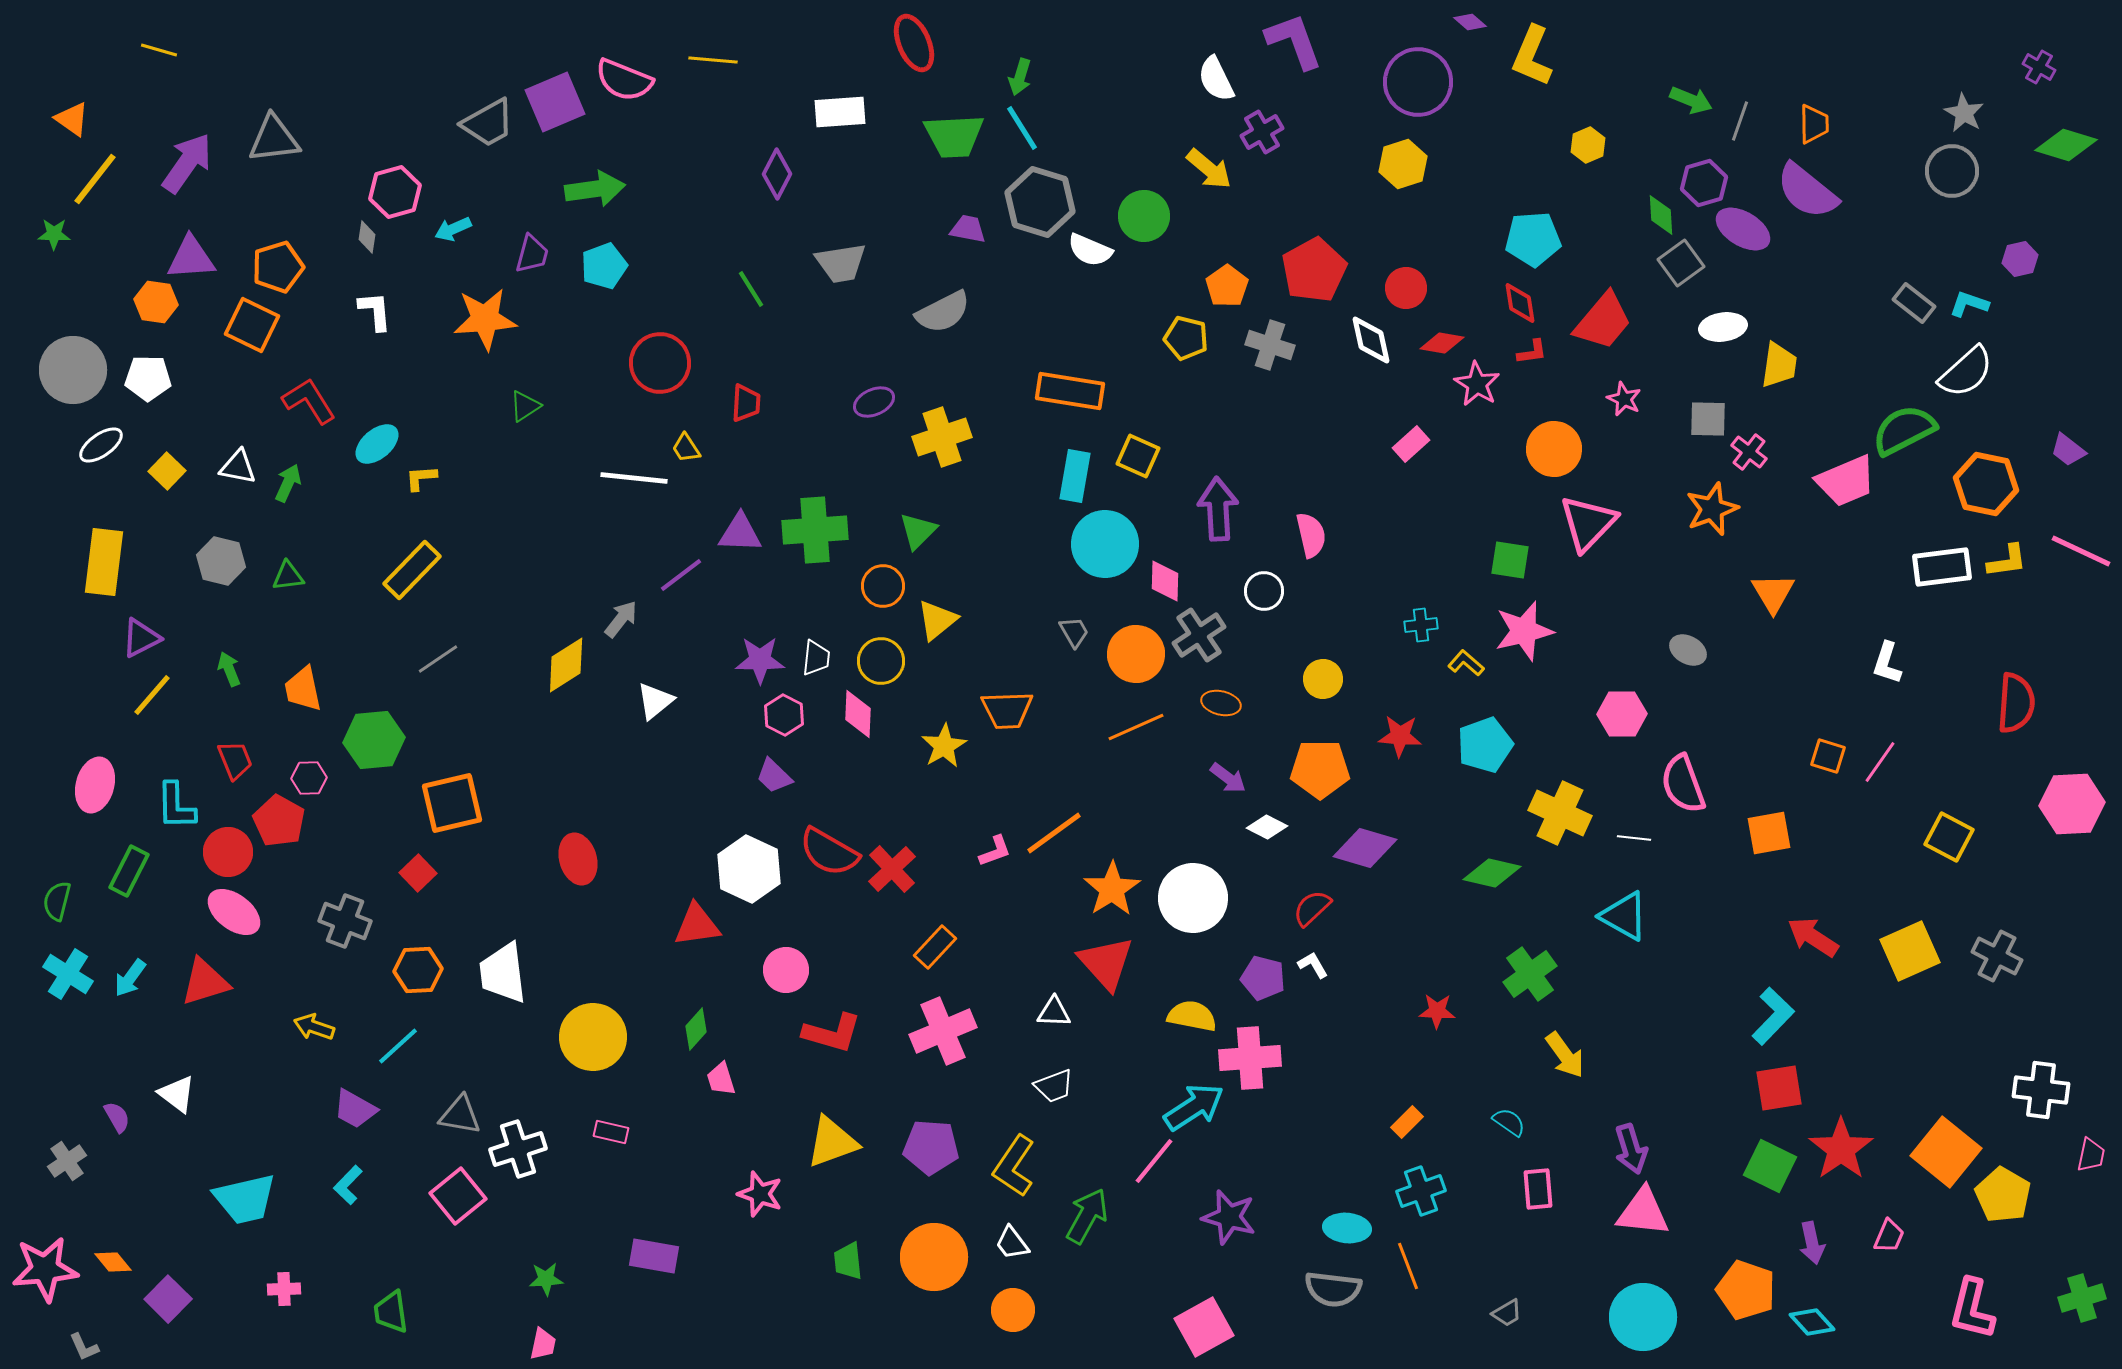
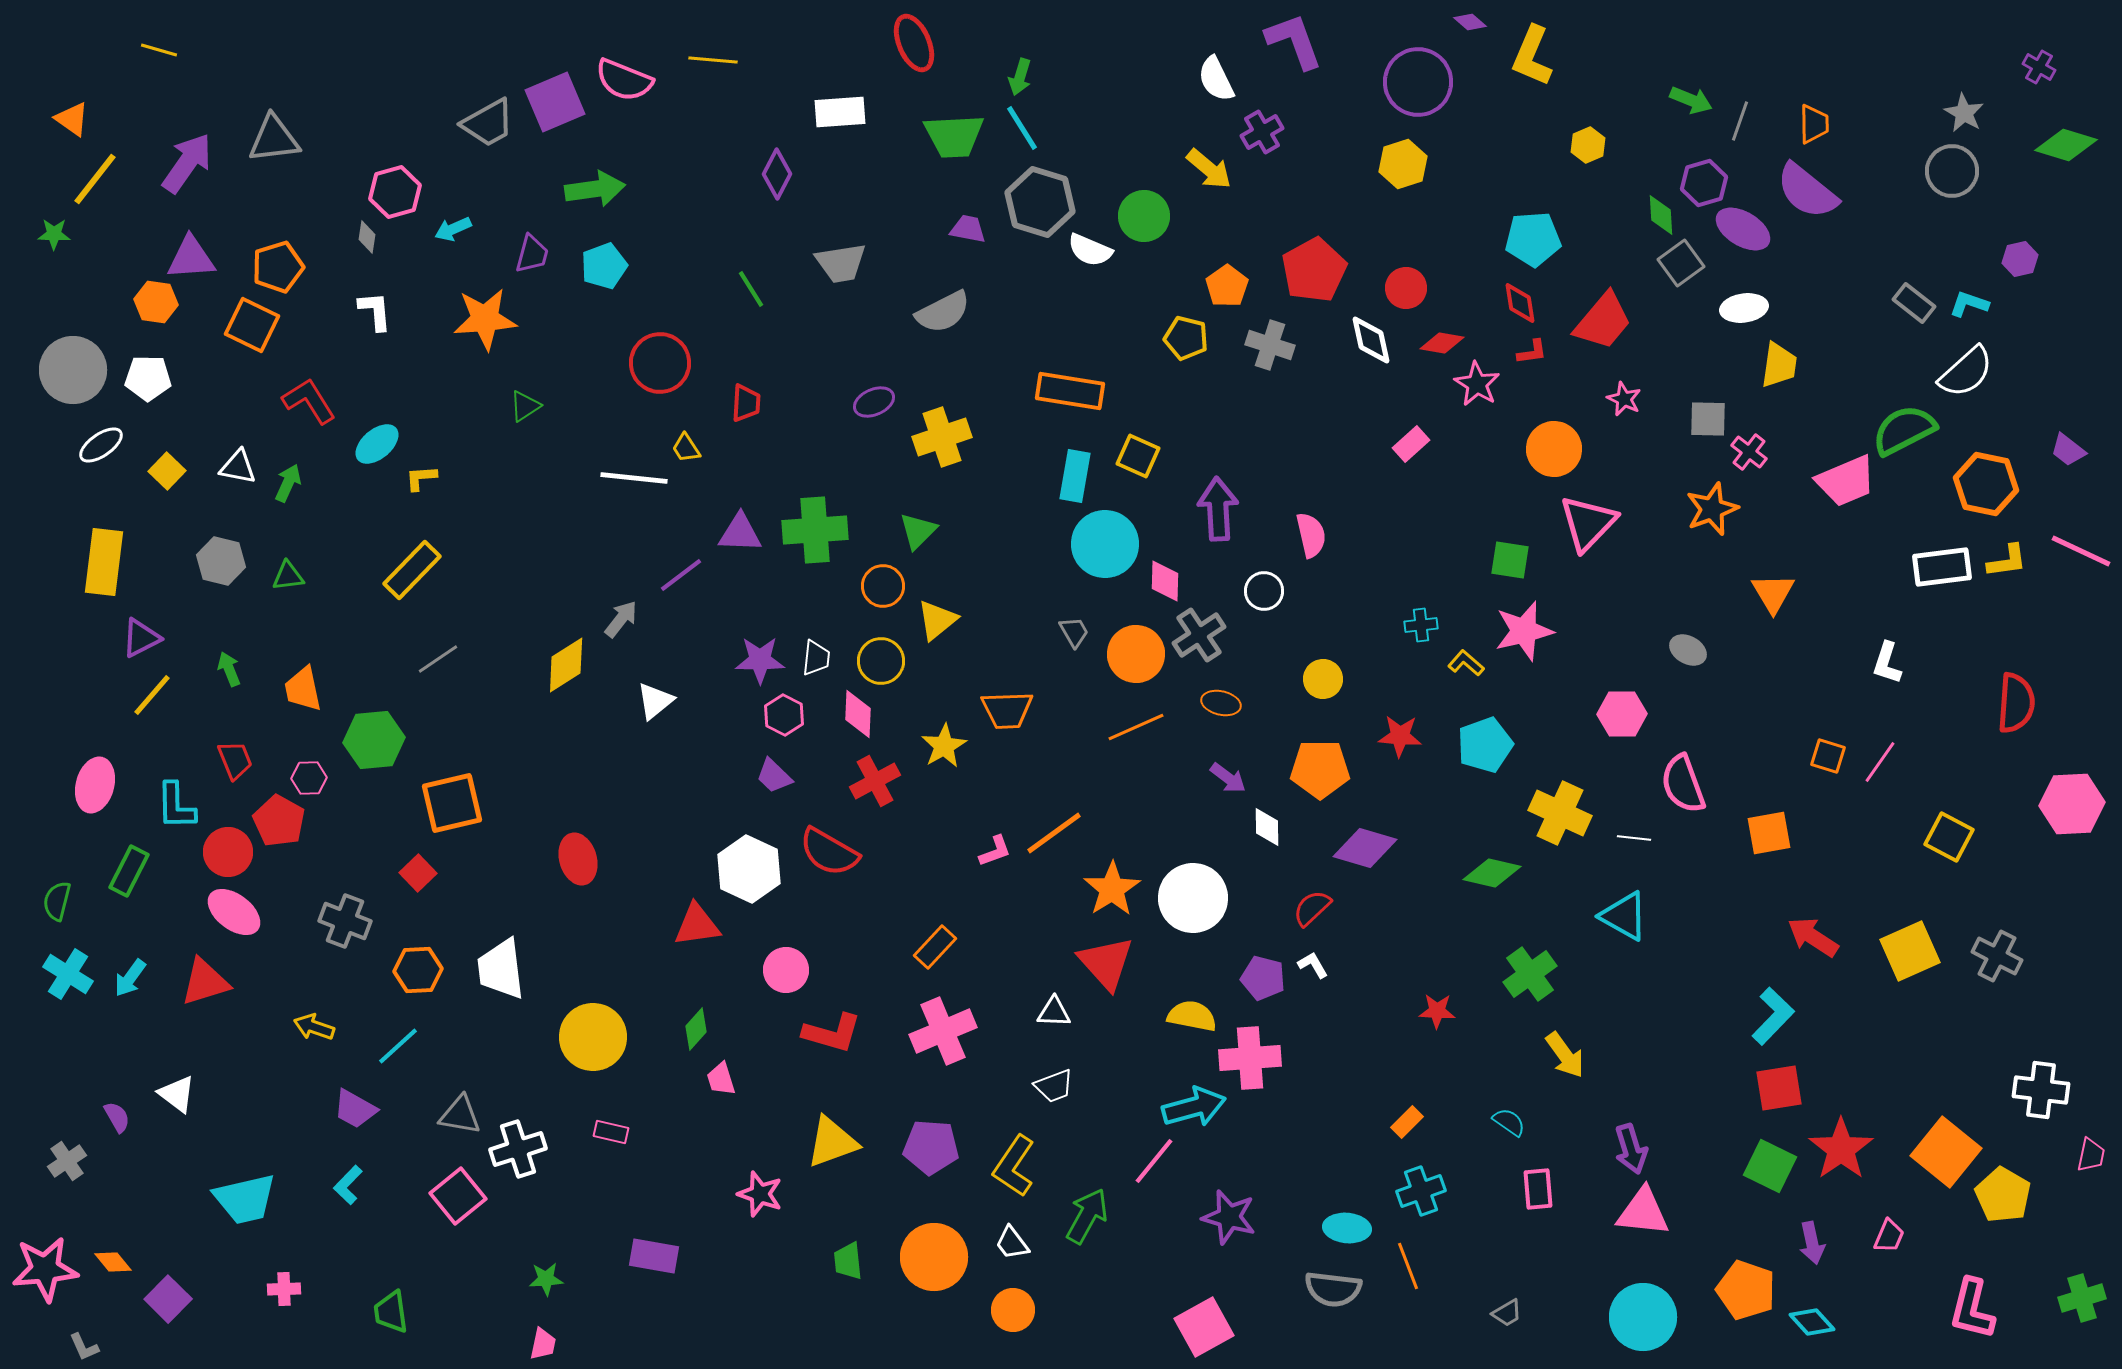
white ellipse at (1723, 327): moved 21 px right, 19 px up
white diamond at (1267, 827): rotated 63 degrees clockwise
red cross at (892, 869): moved 17 px left, 88 px up; rotated 15 degrees clockwise
white trapezoid at (503, 973): moved 2 px left, 4 px up
cyan arrow at (1194, 1107): rotated 18 degrees clockwise
